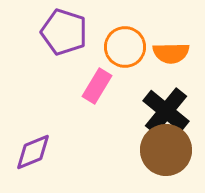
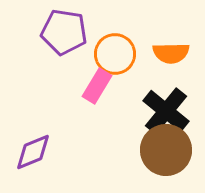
purple pentagon: rotated 9 degrees counterclockwise
orange circle: moved 10 px left, 7 px down
